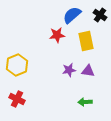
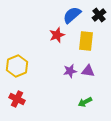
black cross: moved 1 px left; rotated 16 degrees clockwise
red star: rotated 14 degrees counterclockwise
yellow rectangle: rotated 18 degrees clockwise
yellow hexagon: moved 1 px down
purple star: moved 1 px right, 1 px down
green arrow: rotated 24 degrees counterclockwise
